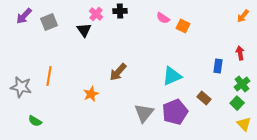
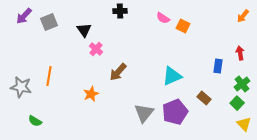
pink cross: moved 35 px down
